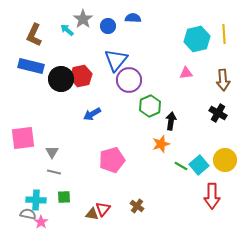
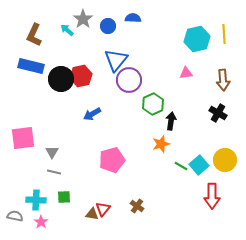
green hexagon: moved 3 px right, 2 px up
gray semicircle: moved 13 px left, 2 px down
